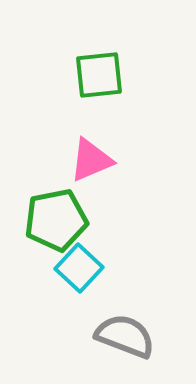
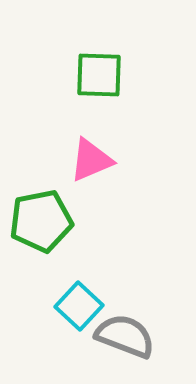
green square: rotated 8 degrees clockwise
green pentagon: moved 15 px left, 1 px down
cyan square: moved 38 px down
